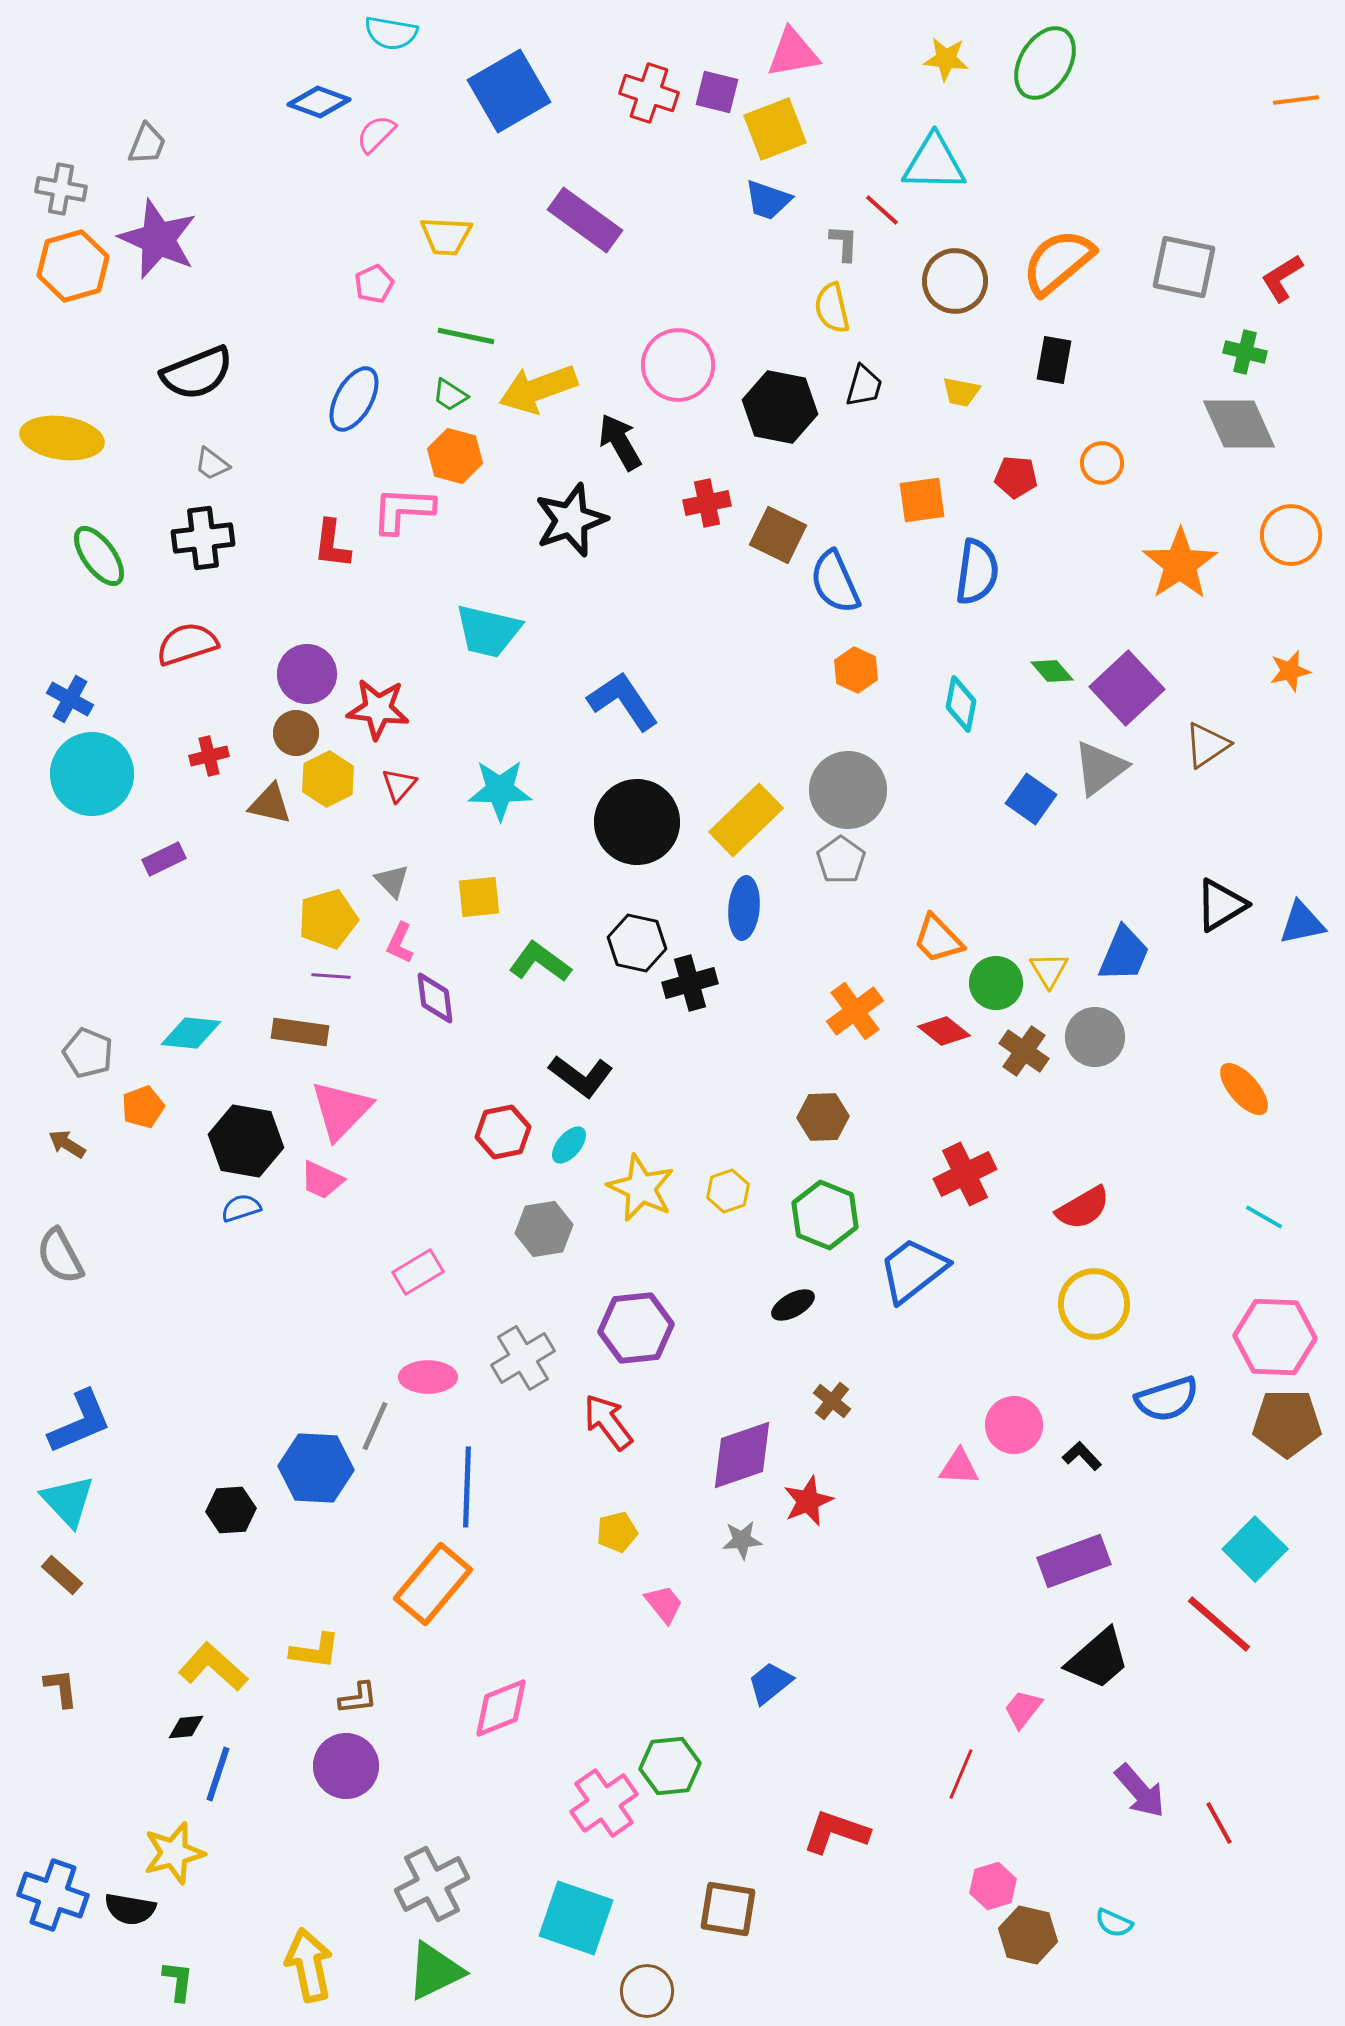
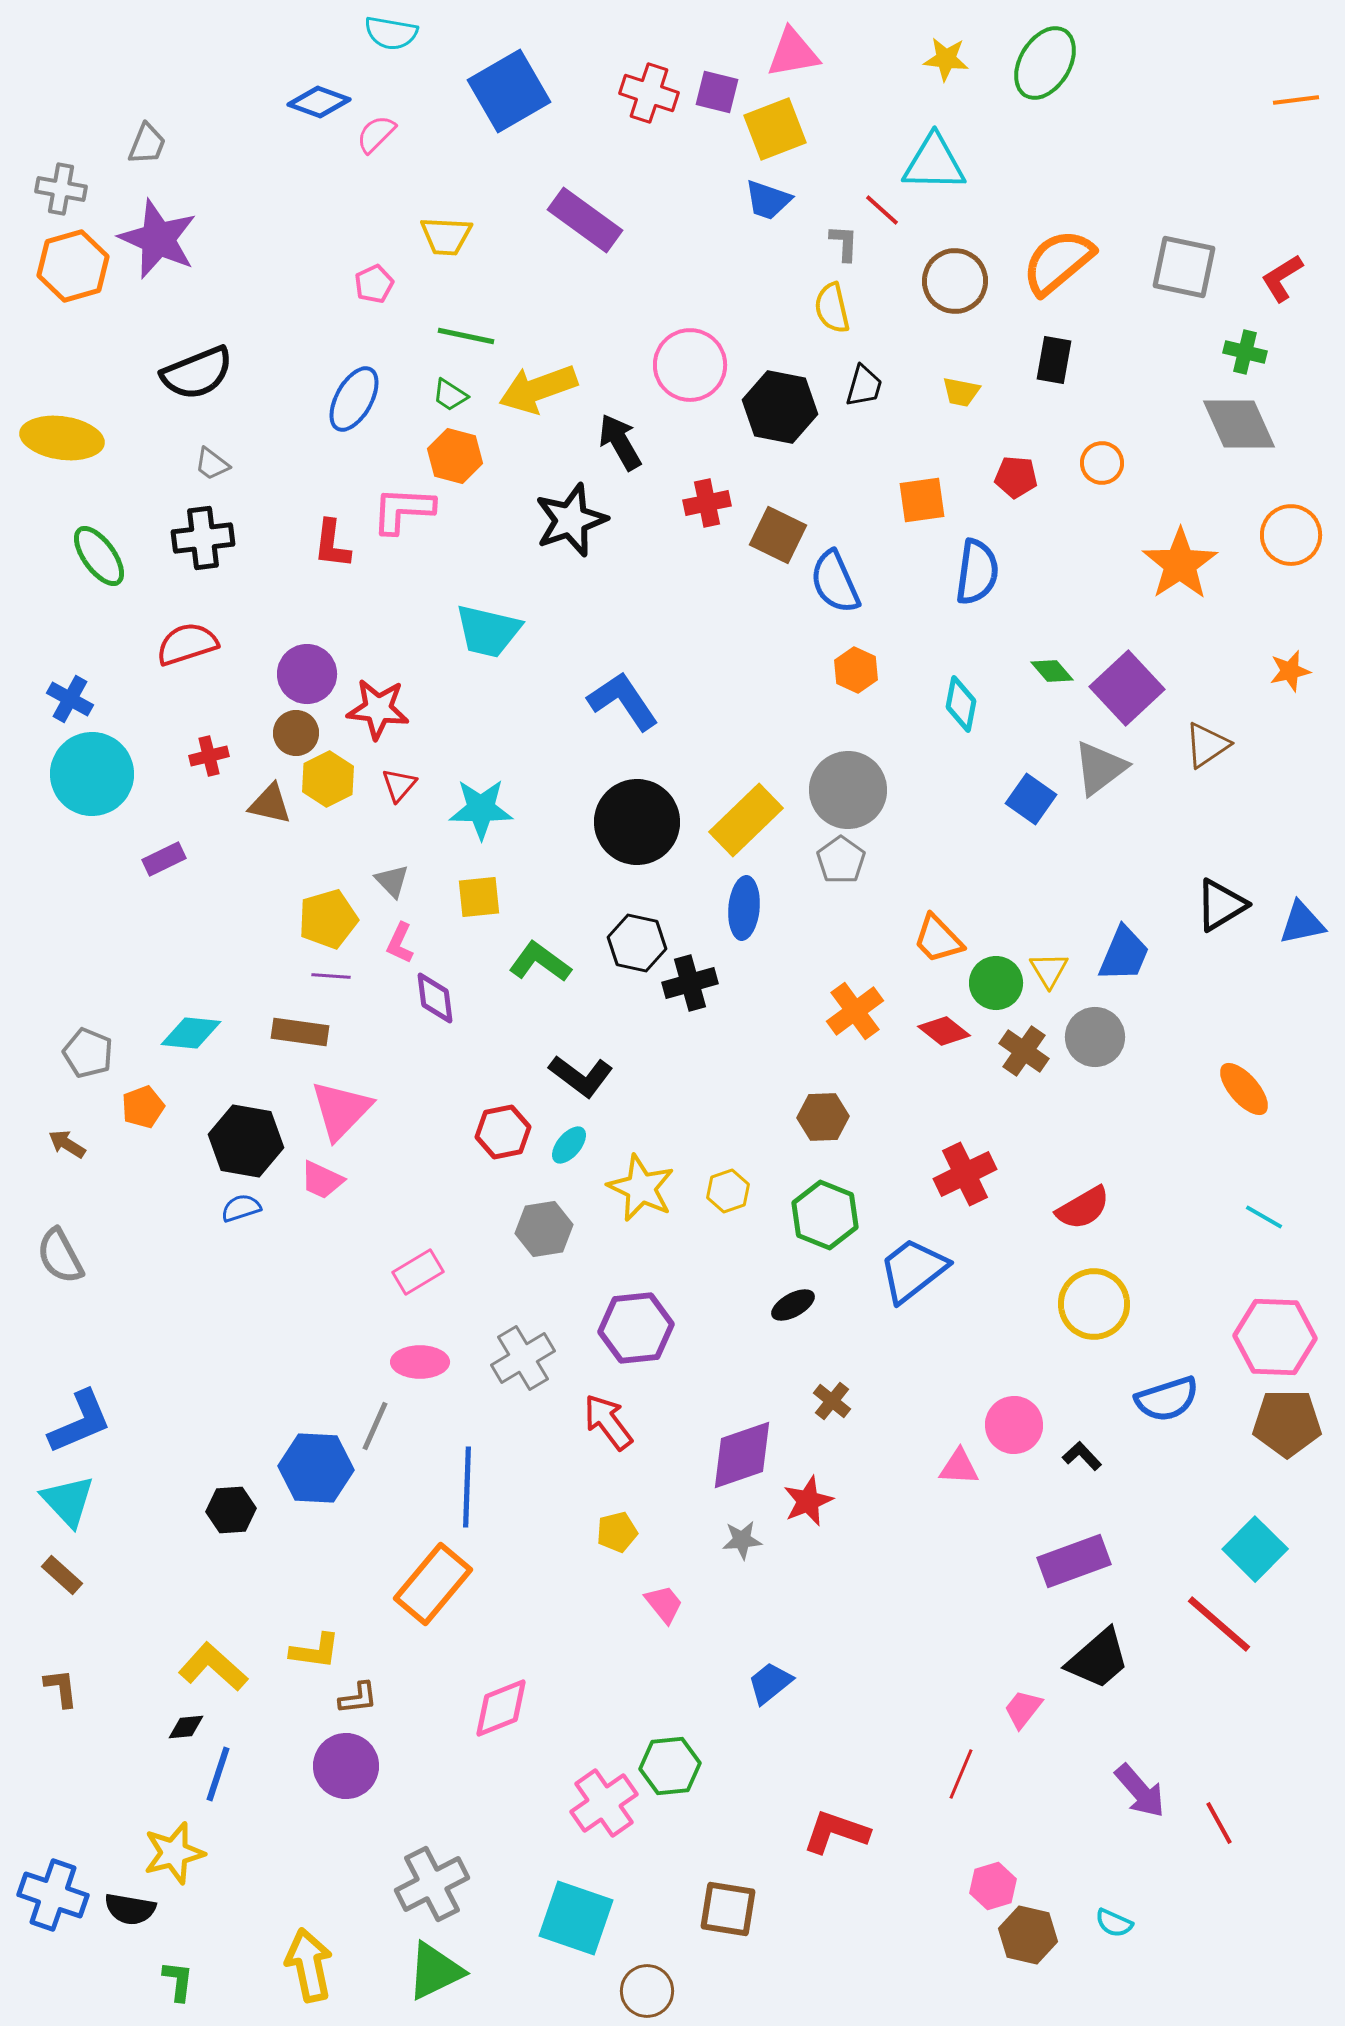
pink circle at (678, 365): moved 12 px right
cyan star at (500, 790): moved 19 px left, 19 px down
pink ellipse at (428, 1377): moved 8 px left, 15 px up
